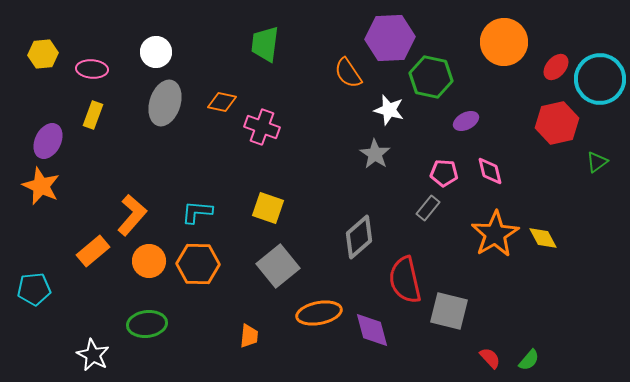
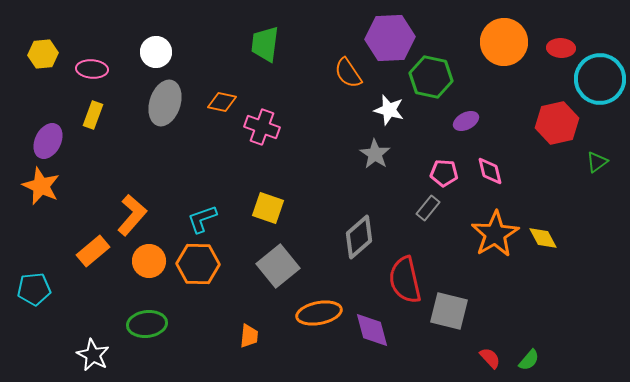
red ellipse at (556, 67): moved 5 px right, 19 px up; rotated 52 degrees clockwise
cyan L-shape at (197, 212): moved 5 px right, 7 px down; rotated 24 degrees counterclockwise
